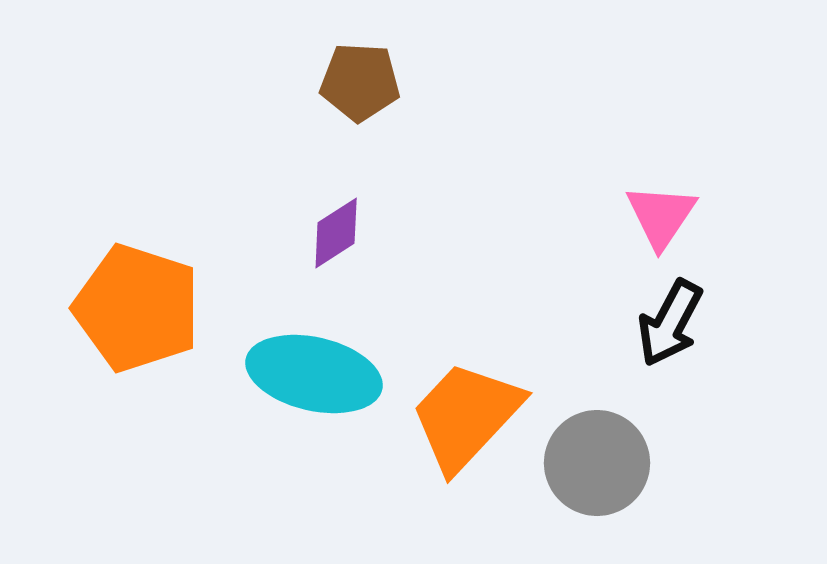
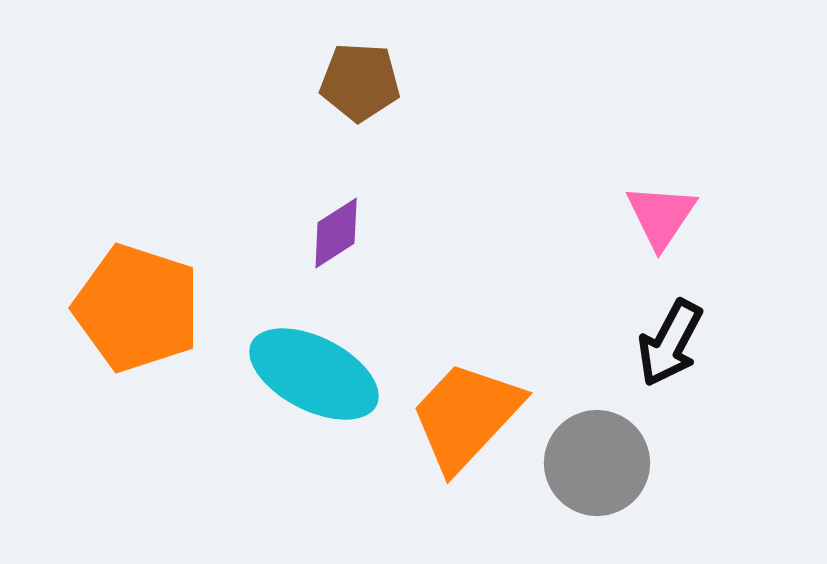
black arrow: moved 20 px down
cyan ellipse: rotated 14 degrees clockwise
